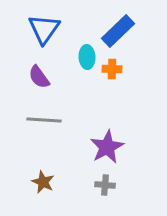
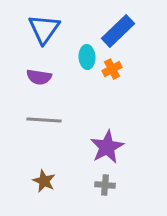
orange cross: rotated 30 degrees counterclockwise
purple semicircle: rotated 45 degrees counterclockwise
brown star: moved 1 px right, 1 px up
